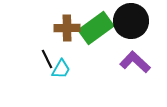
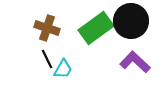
brown cross: moved 20 px left; rotated 20 degrees clockwise
cyan trapezoid: moved 2 px right
